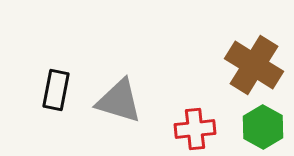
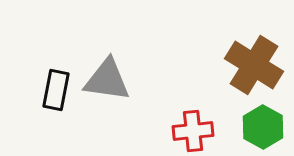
gray triangle: moved 12 px left, 21 px up; rotated 9 degrees counterclockwise
red cross: moved 2 px left, 2 px down
